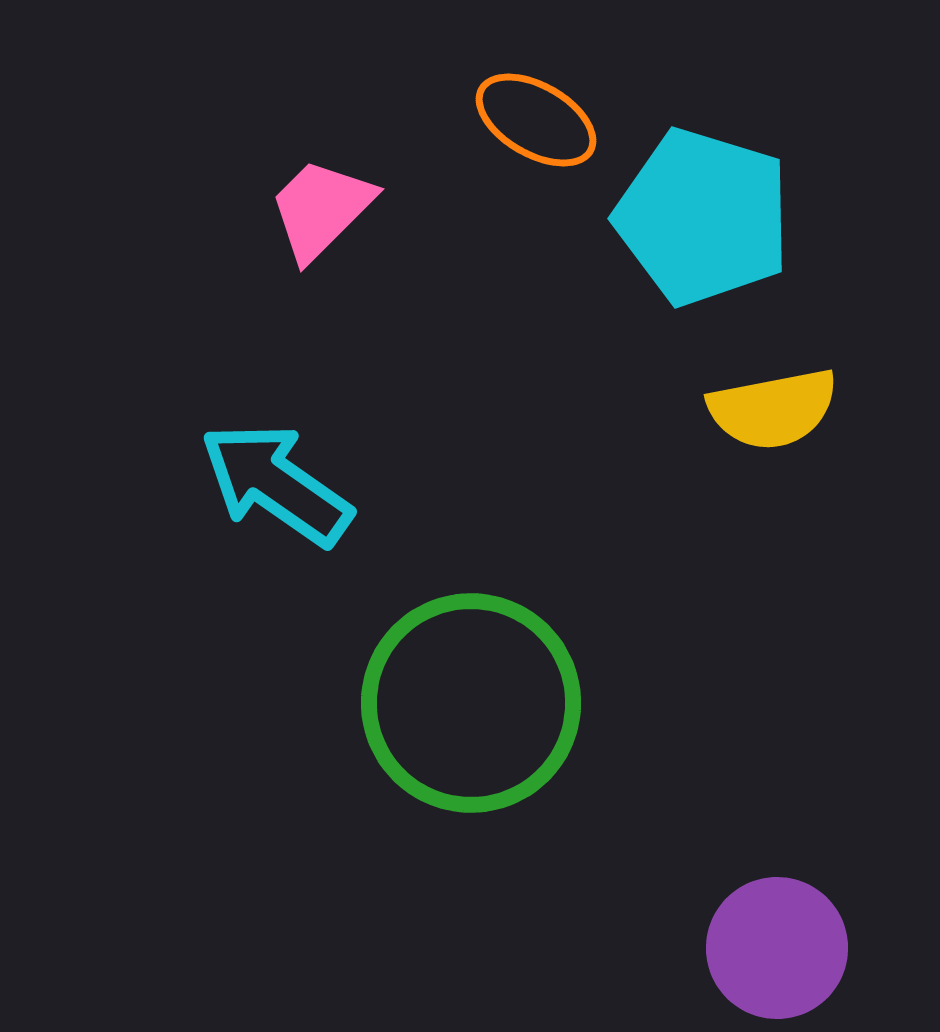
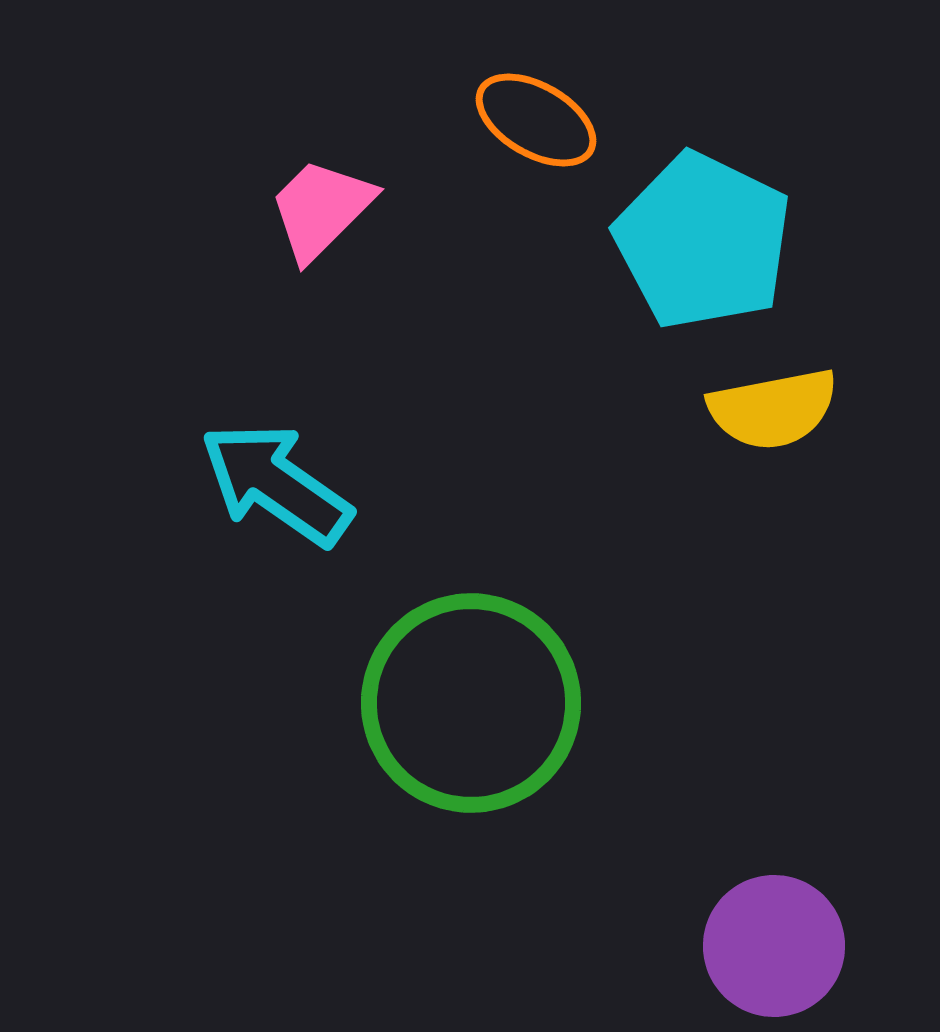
cyan pentagon: moved 24 px down; rotated 9 degrees clockwise
purple circle: moved 3 px left, 2 px up
